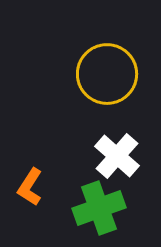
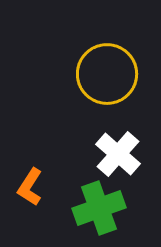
white cross: moved 1 px right, 2 px up
